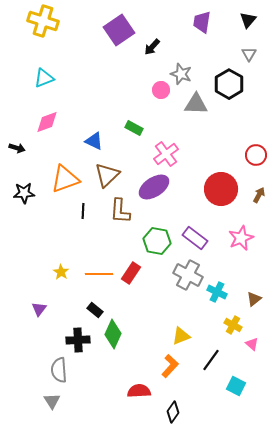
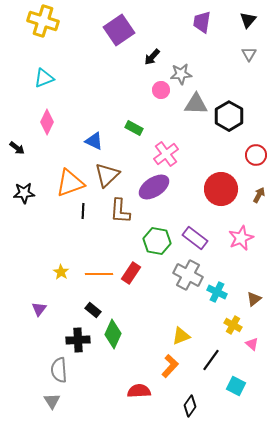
black arrow at (152, 47): moved 10 px down
gray star at (181, 74): rotated 25 degrees counterclockwise
black hexagon at (229, 84): moved 32 px down
pink diamond at (47, 122): rotated 45 degrees counterclockwise
black arrow at (17, 148): rotated 21 degrees clockwise
orange triangle at (65, 179): moved 5 px right, 4 px down
black rectangle at (95, 310): moved 2 px left
black diamond at (173, 412): moved 17 px right, 6 px up
